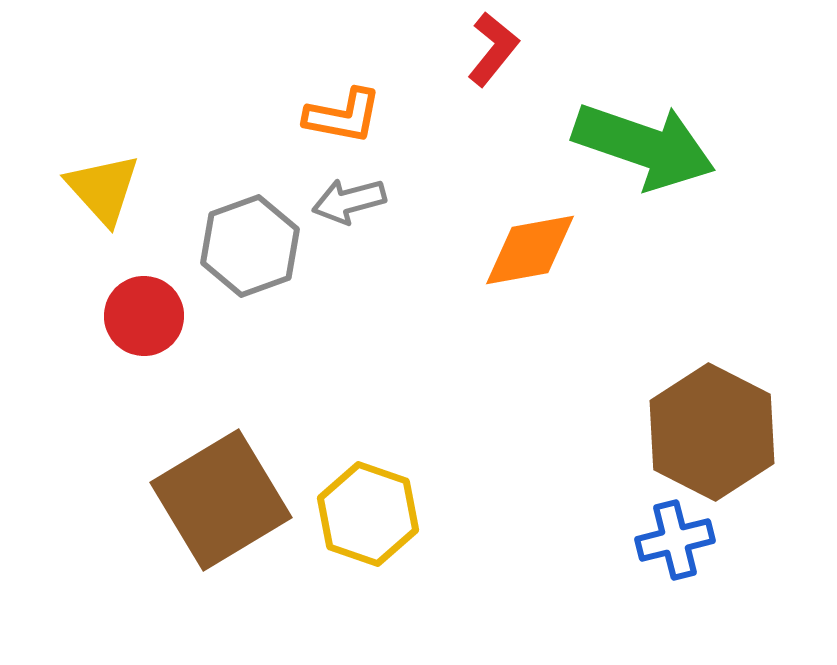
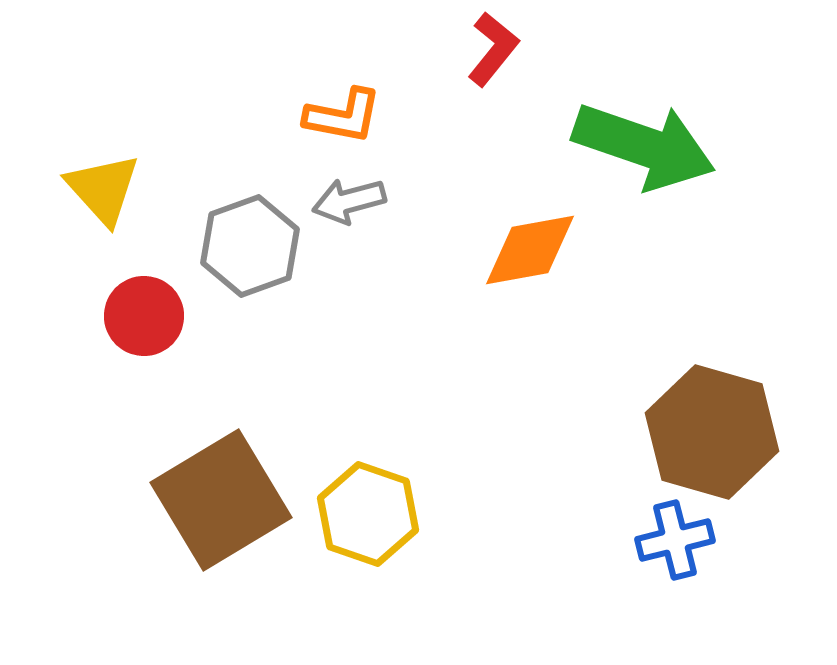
brown hexagon: rotated 11 degrees counterclockwise
